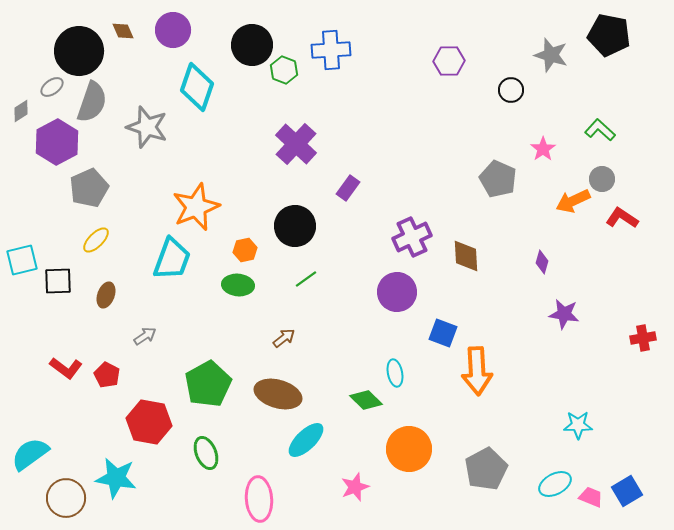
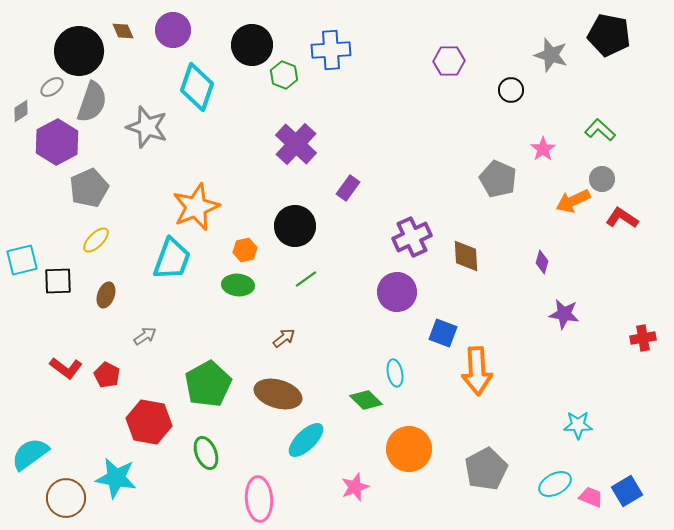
green hexagon at (284, 70): moved 5 px down
